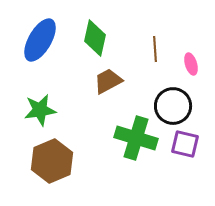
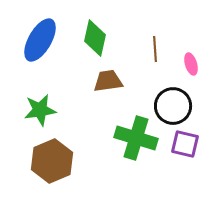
brown trapezoid: rotated 20 degrees clockwise
